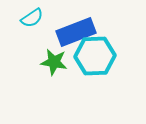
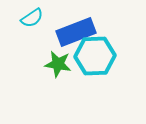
green star: moved 4 px right, 2 px down
